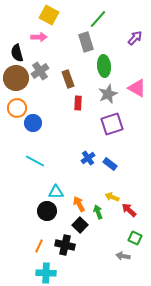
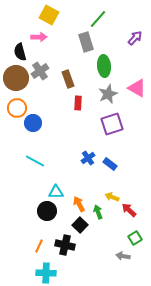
black semicircle: moved 3 px right, 1 px up
green square: rotated 32 degrees clockwise
